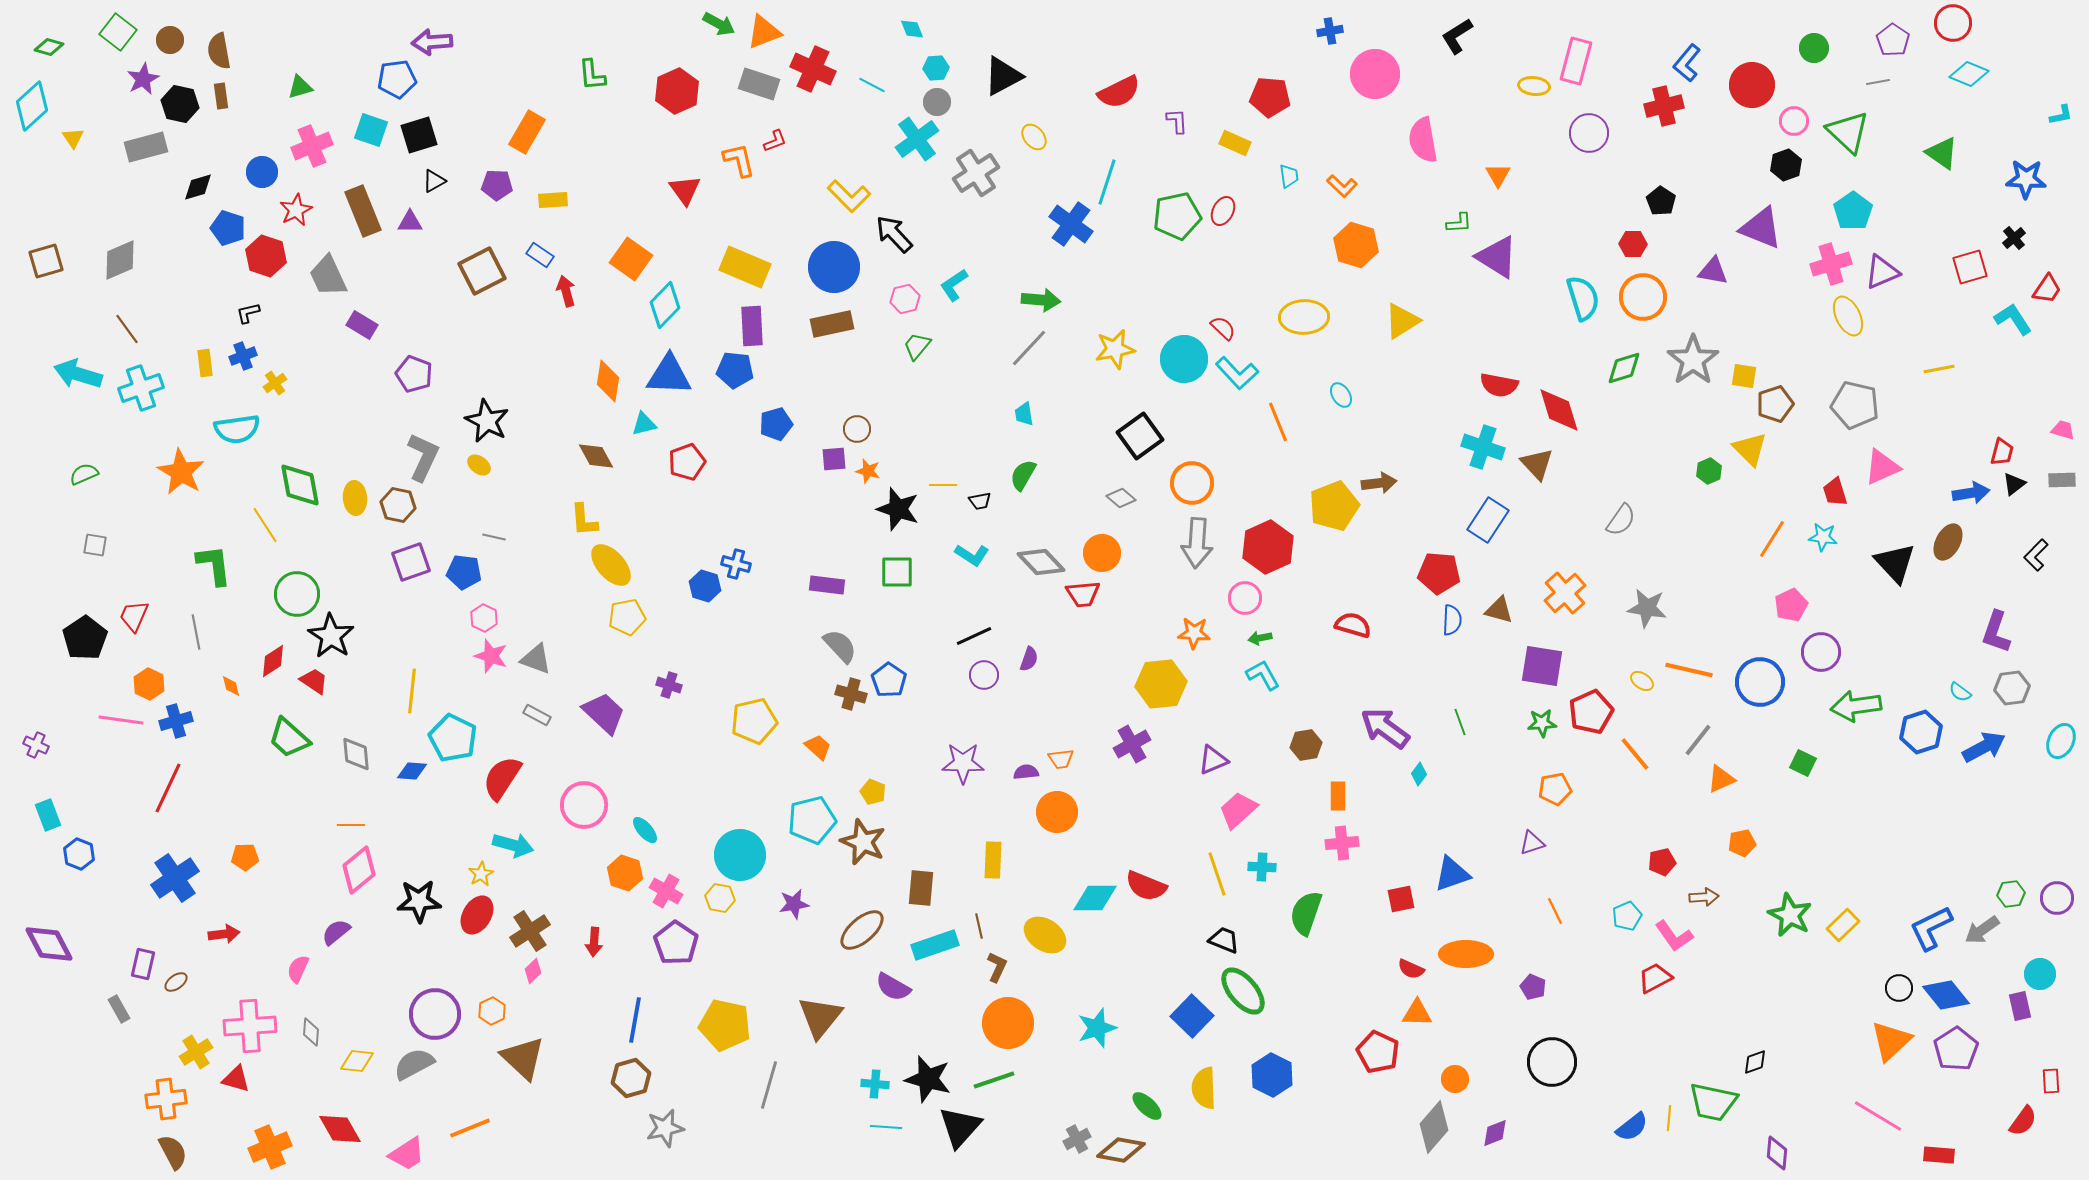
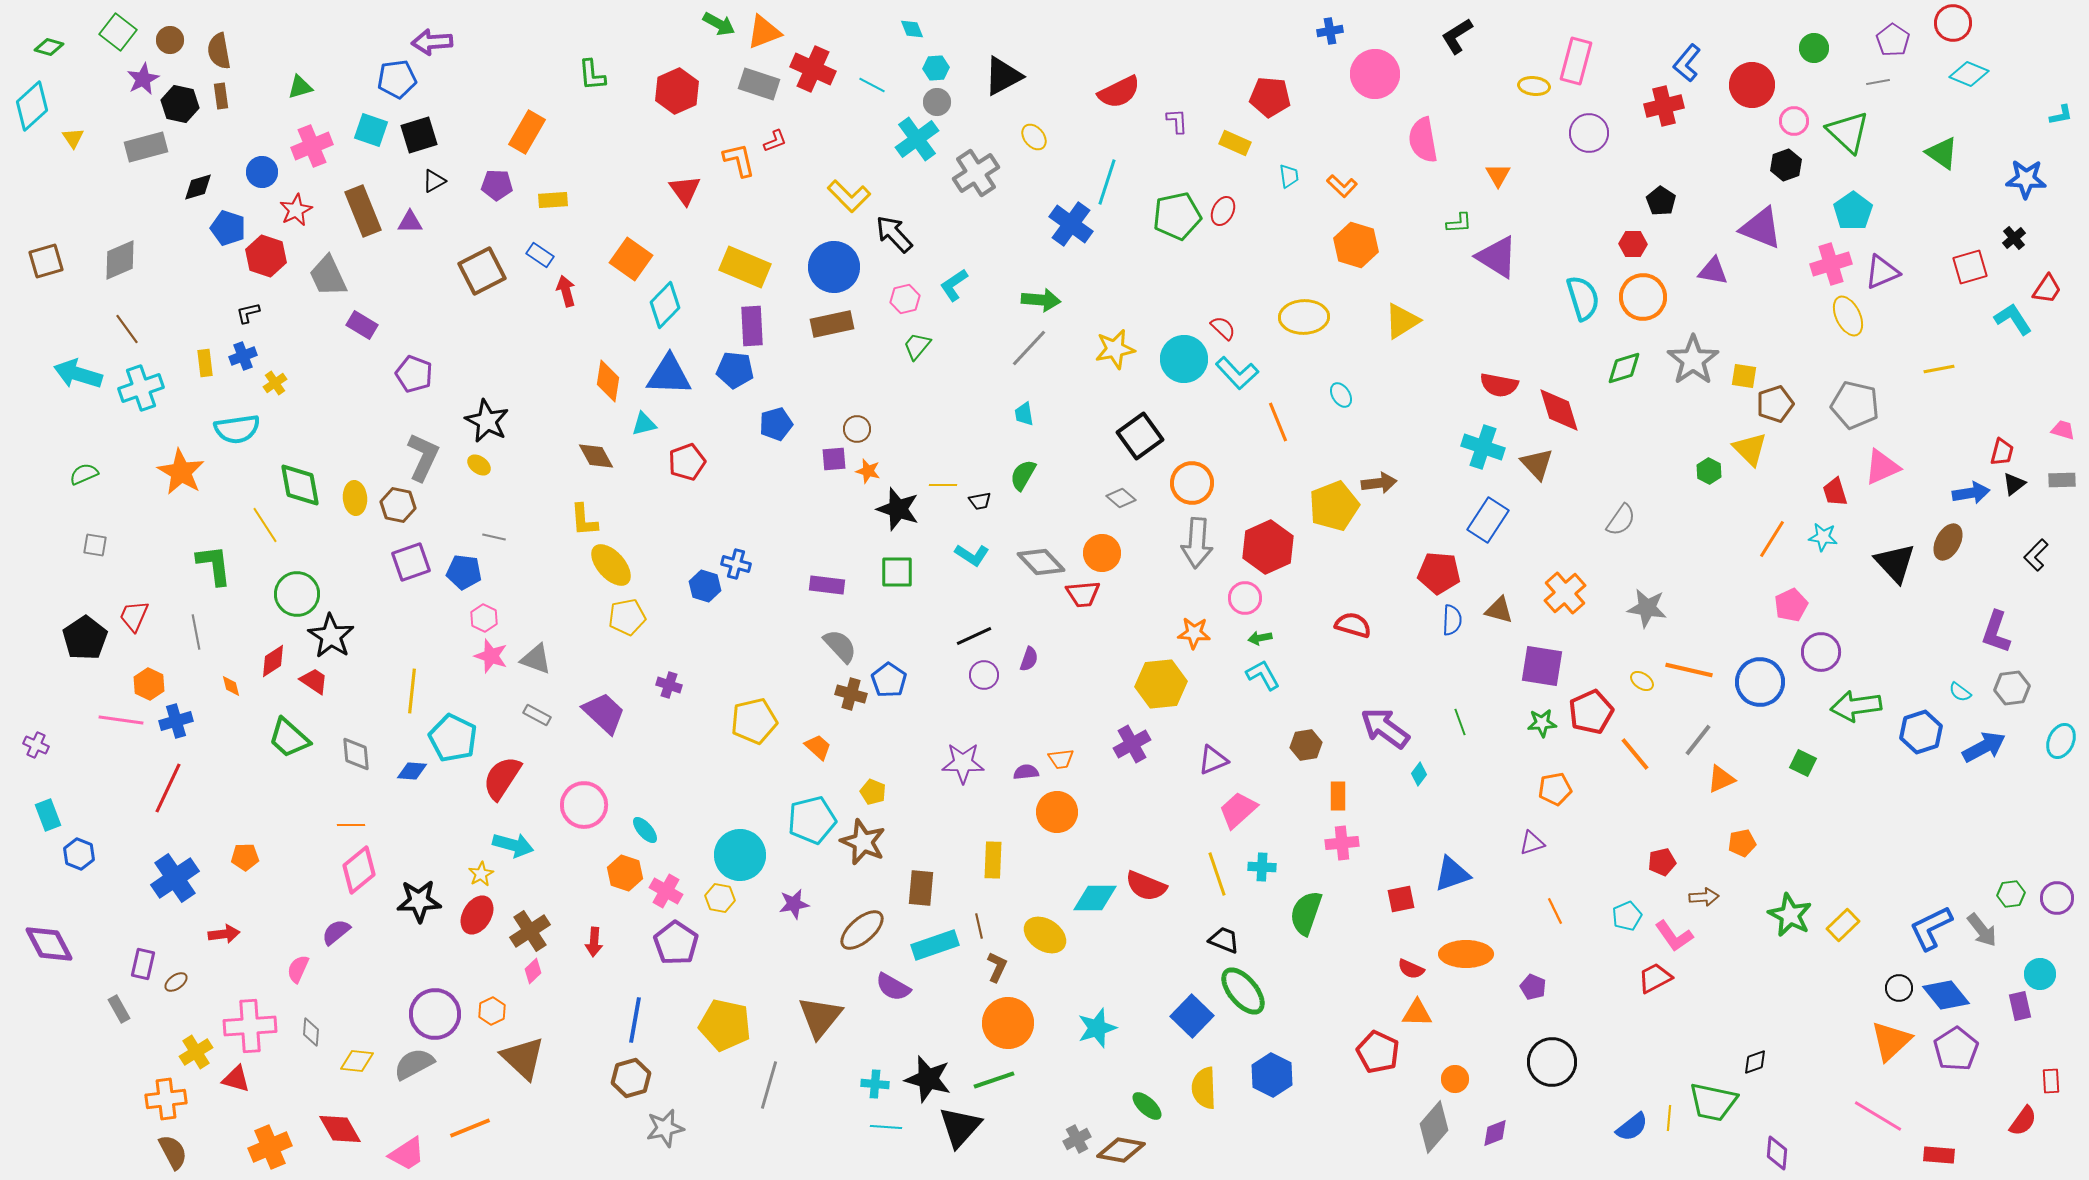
green hexagon at (1709, 471): rotated 10 degrees counterclockwise
gray arrow at (1982, 930): rotated 93 degrees counterclockwise
